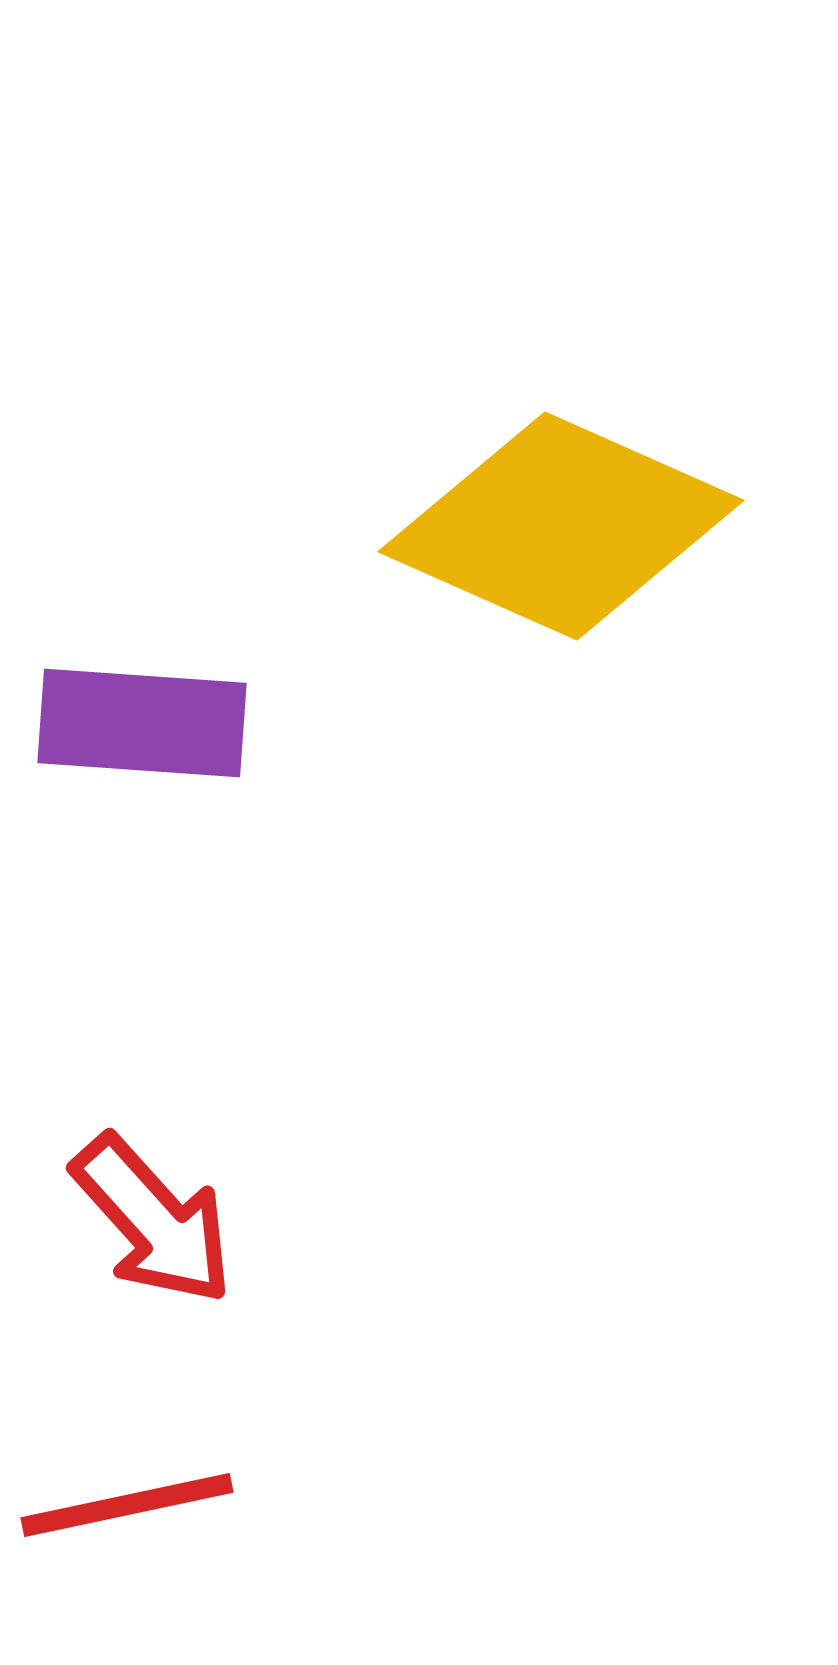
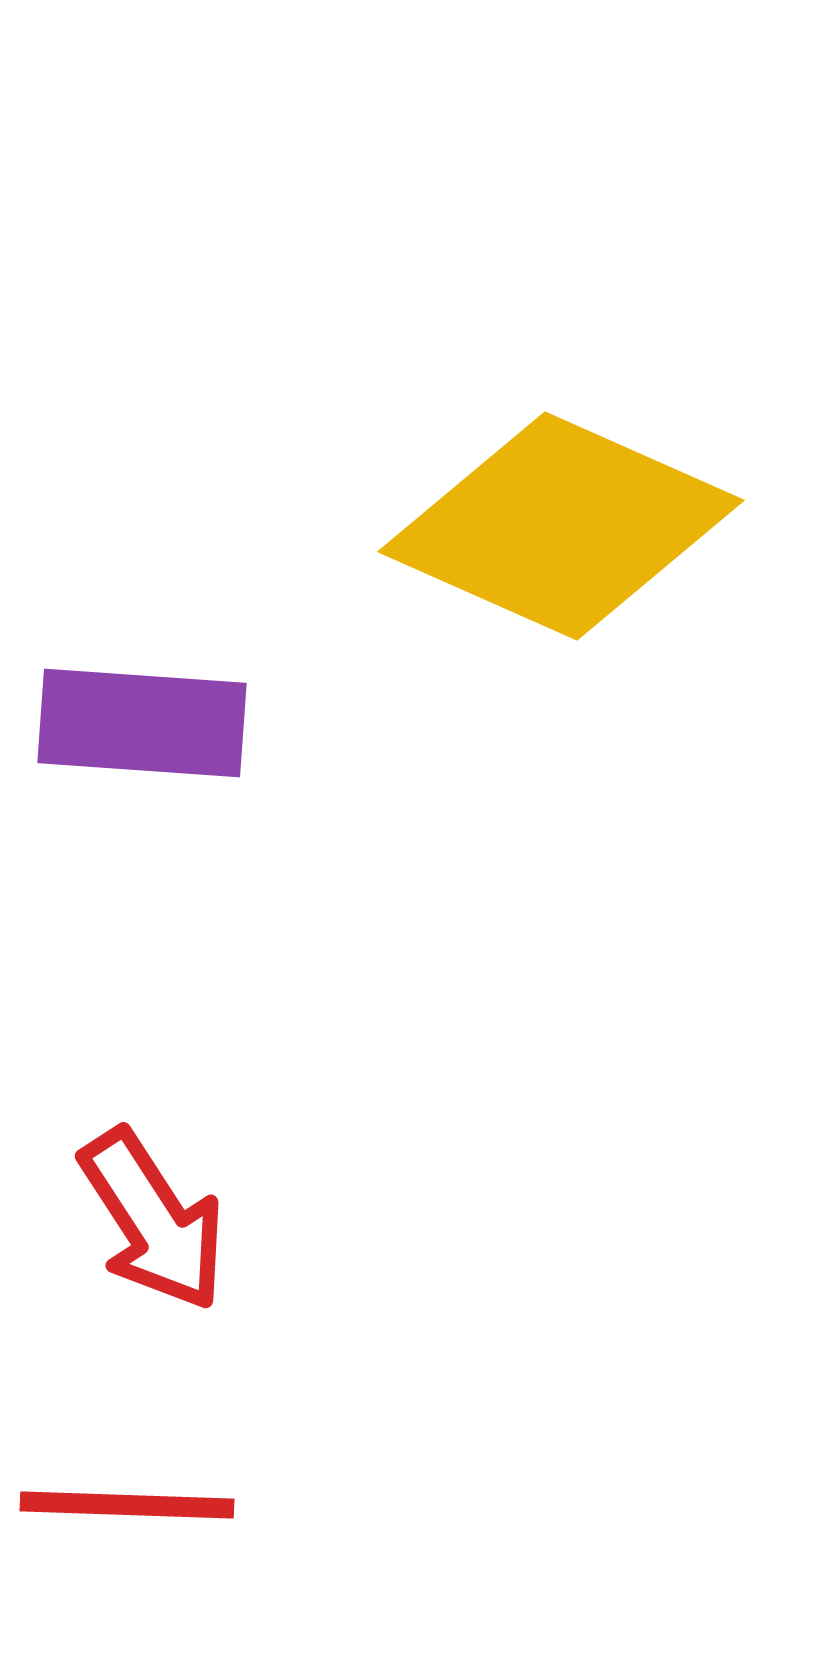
red arrow: rotated 9 degrees clockwise
red line: rotated 14 degrees clockwise
